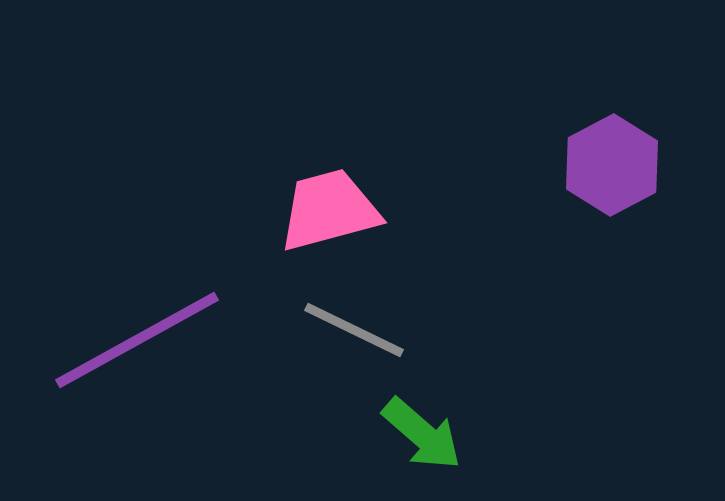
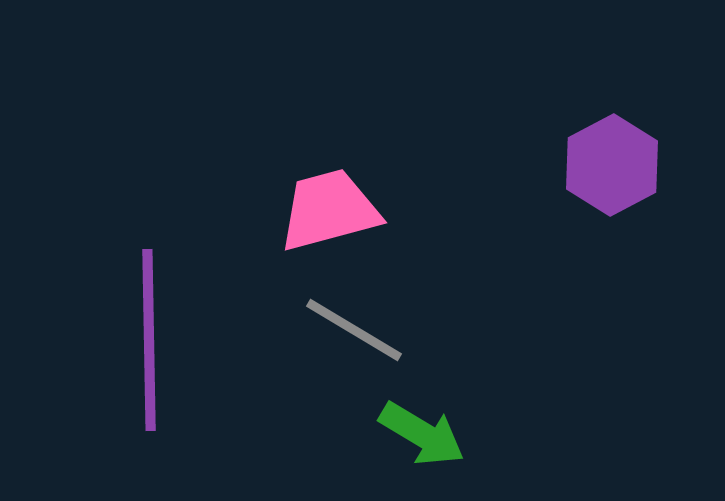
gray line: rotated 5 degrees clockwise
purple line: moved 12 px right; rotated 62 degrees counterclockwise
green arrow: rotated 10 degrees counterclockwise
